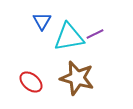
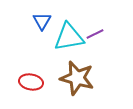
red ellipse: rotated 30 degrees counterclockwise
